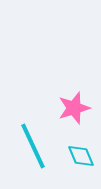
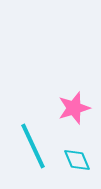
cyan diamond: moved 4 px left, 4 px down
